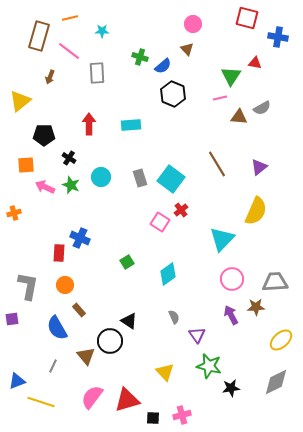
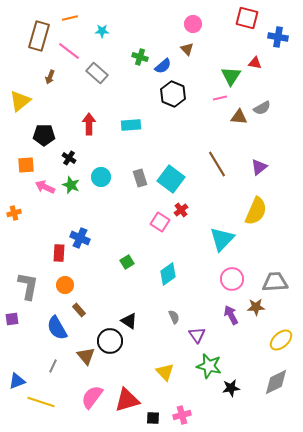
gray rectangle at (97, 73): rotated 45 degrees counterclockwise
